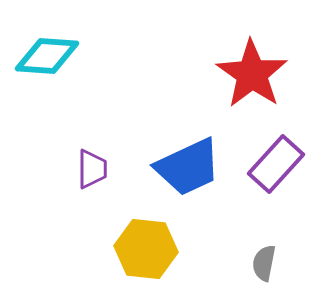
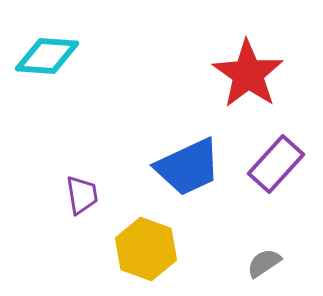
red star: moved 4 px left
purple trapezoid: moved 10 px left, 26 px down; rotated 9 degrees counterclockwise
yellow hexagon: rotated 14 degrees clockwise
gray semicircle: rotated 45 degrees clockwise
